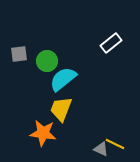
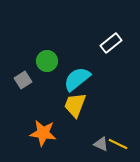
gray square: moved 4 px right, 26 px down; rotated 24 degrees counterclockwise
cyan semicircle: moved 14 px right
yellow trapezoid: moved 14 px right, 4 px up
yellow line: moved 3 px right
gray triangle: moved 5 px up
